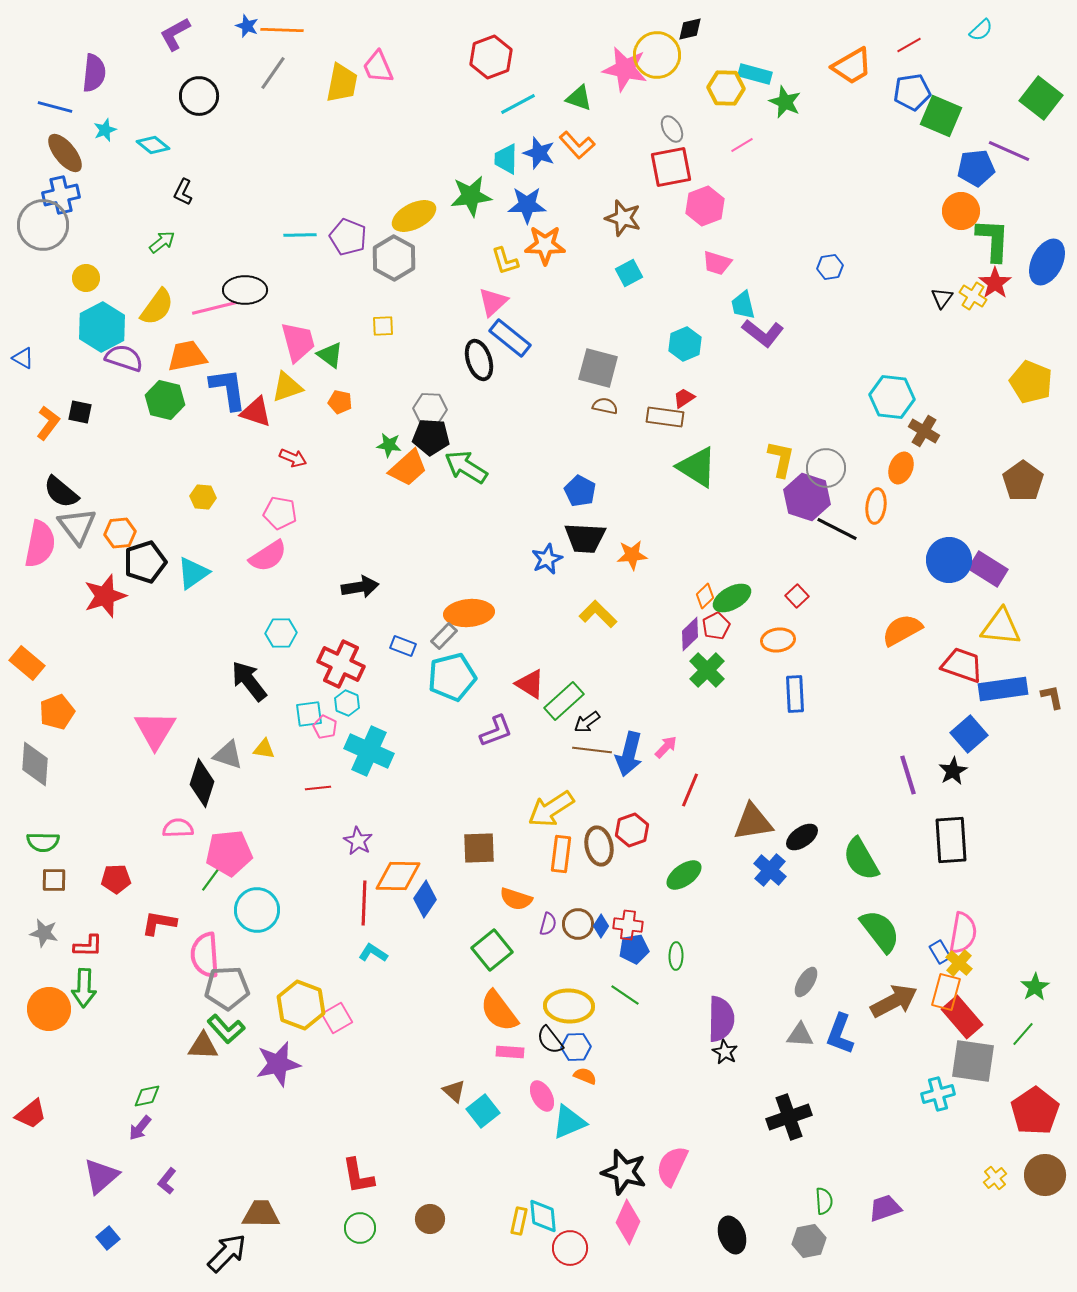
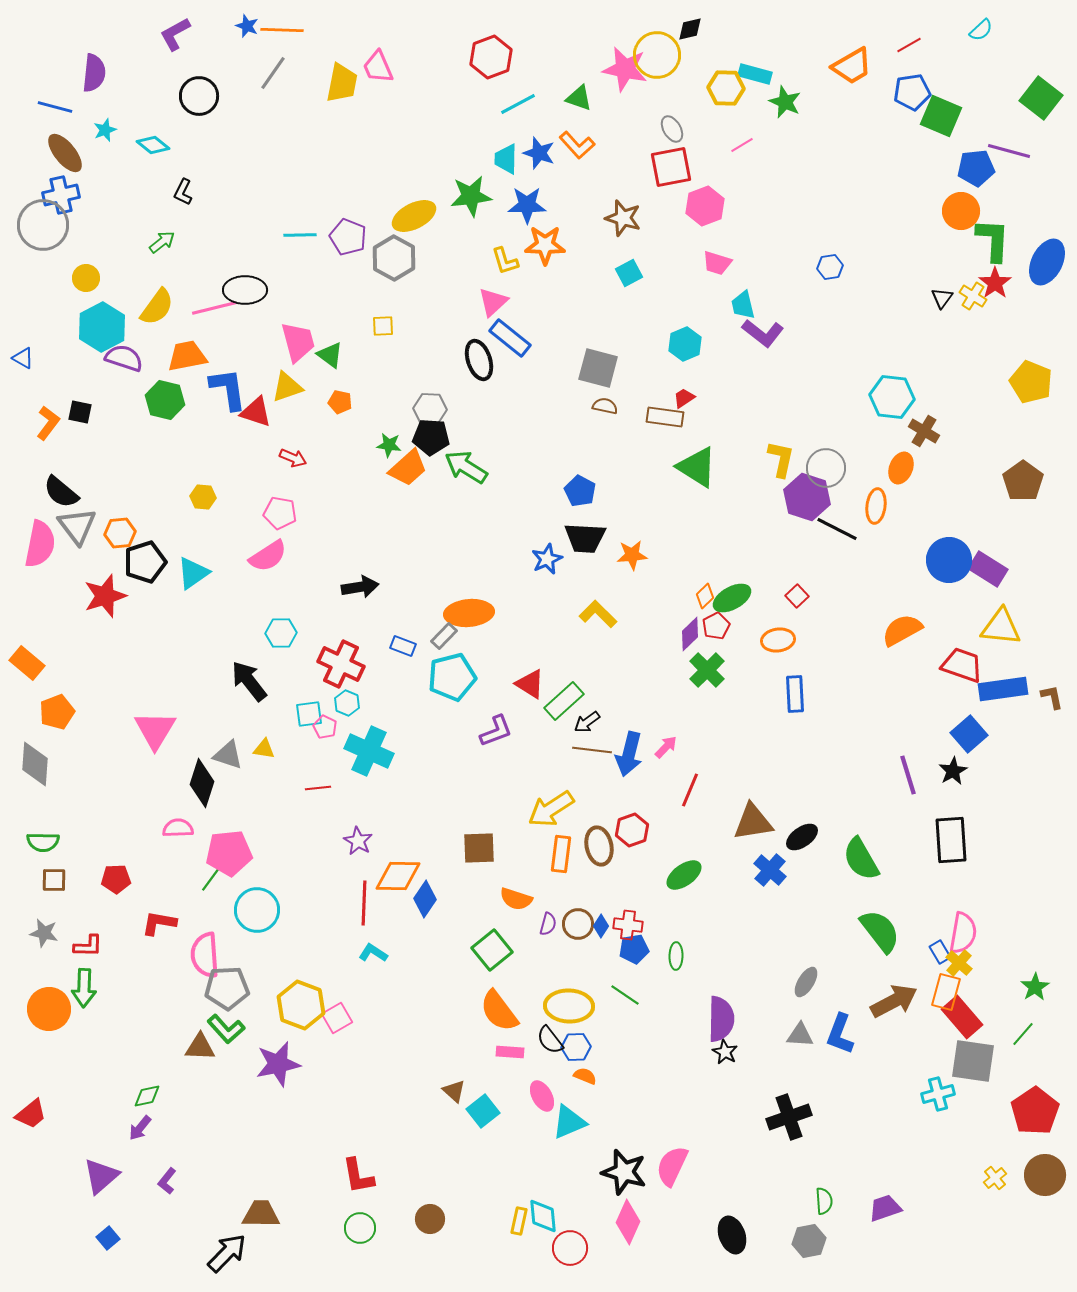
purple line at (1009, 151): rotated 9 degrees counterclockwise
brown triangle at (203, 1046): moved 3 px left, 1 px down
